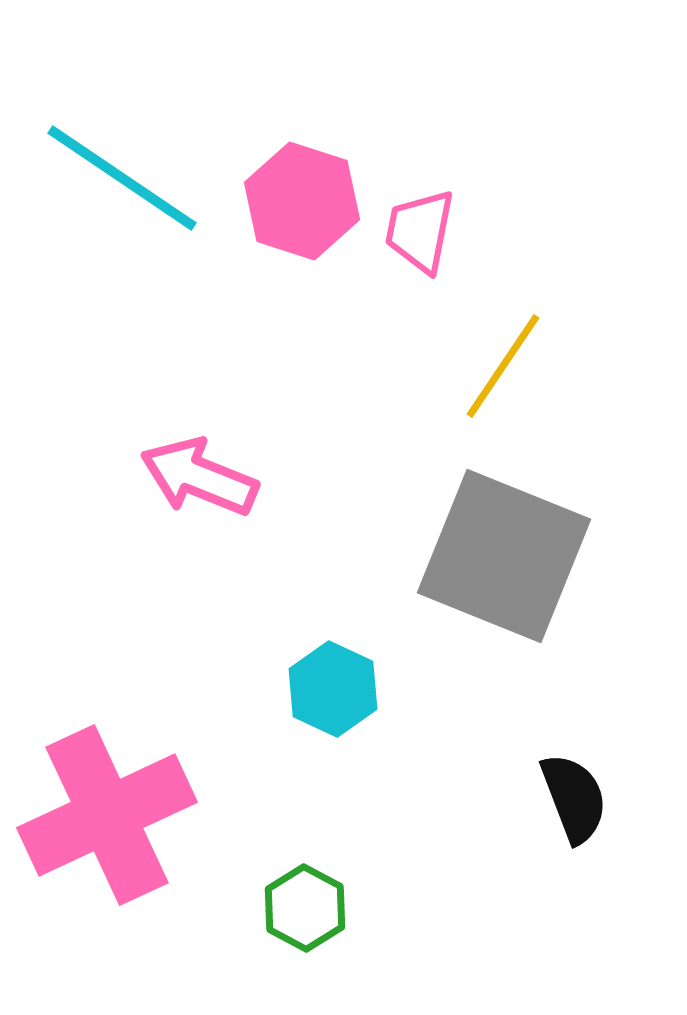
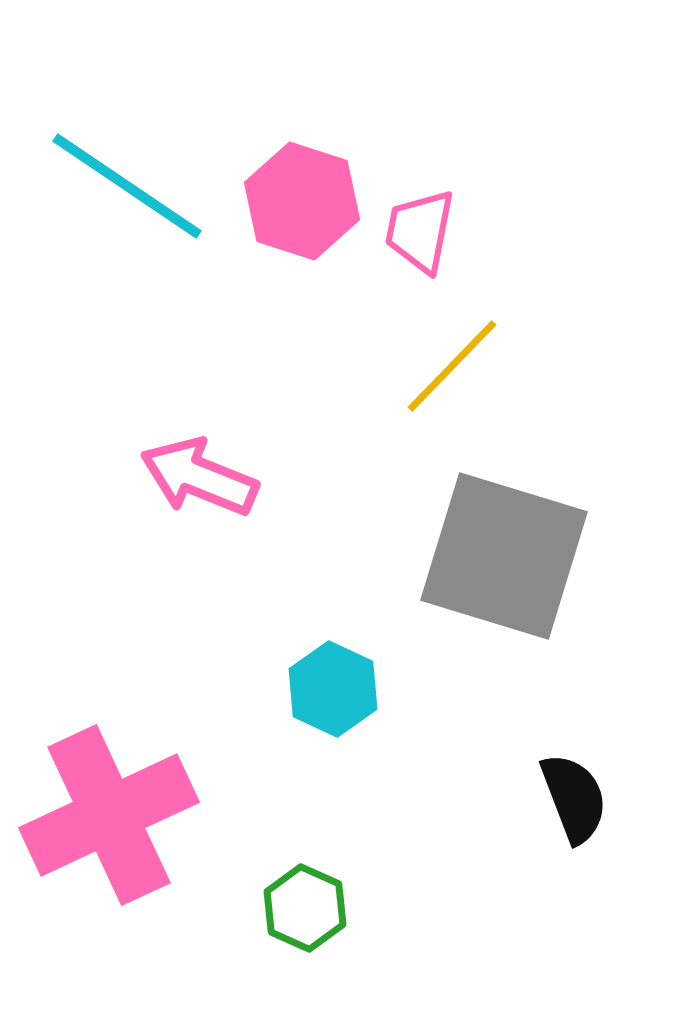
cyan line: moved 5 px right, 8 px down
yellow line: moved 51 px left; rotated 10 degrees clockwise
gray square: rotated 5 degrees counterclockwise
pink cross: moved 2 px right
green hexagon: rotated 4 degrees counterclockwise
